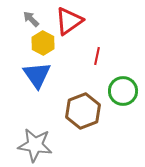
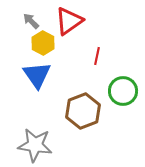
gray arrow: moved 2 px down
